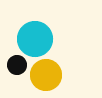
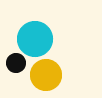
black circle: moved 1 px left, 2 px up
